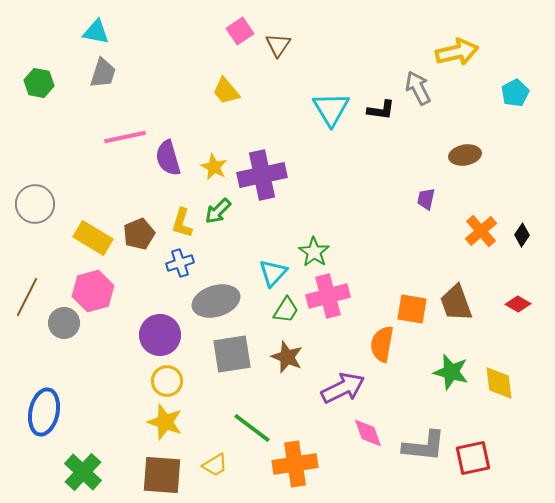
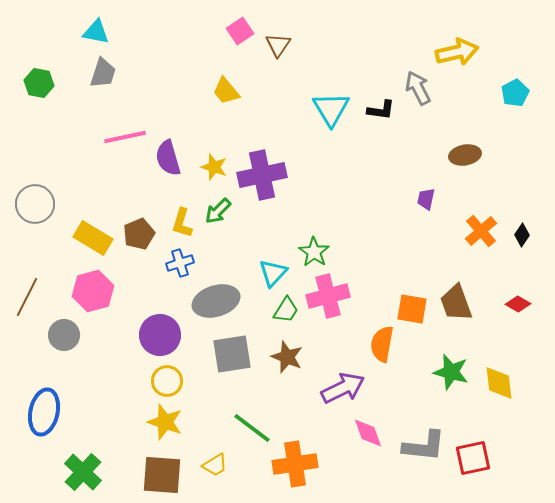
yellow star at (214, 167): rotated 8 degrees counterclockwise
gray circle at (64, 323): moved 12 px down
